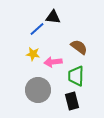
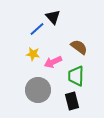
black triangle: rotated 42 degrees clockwise
pink arrow: rotated 18 degrees counterclockwise
